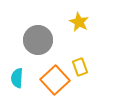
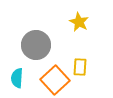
gray circle: moved 2 px left, 5 px down
yellow rectangle: rotated 24 degrees clockwise
